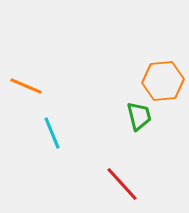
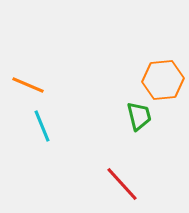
orange hexagon: moved 1 px up
orange line: moved 2 px right, 1 px up
cyan line: moved 10 px left, 7 px up
